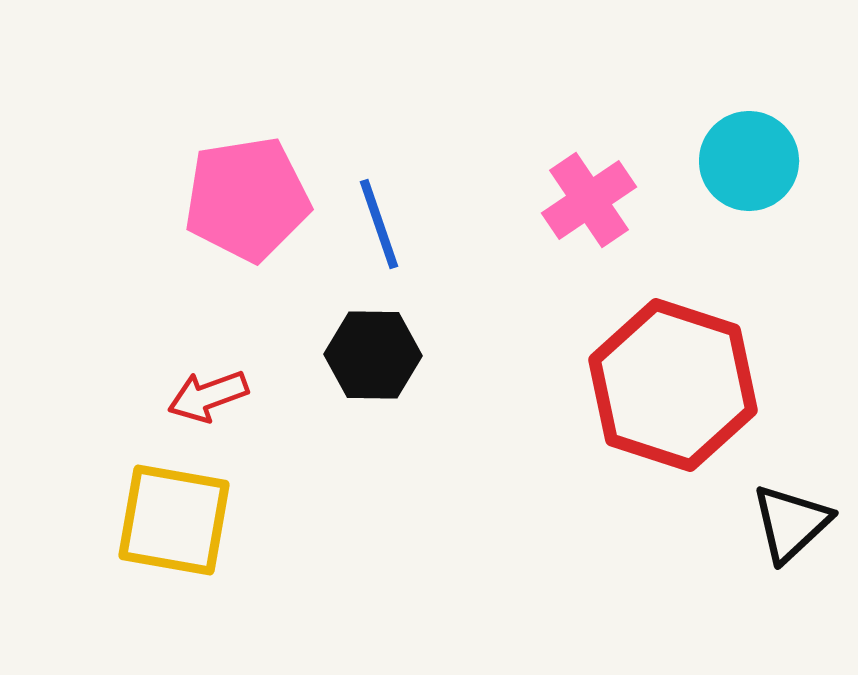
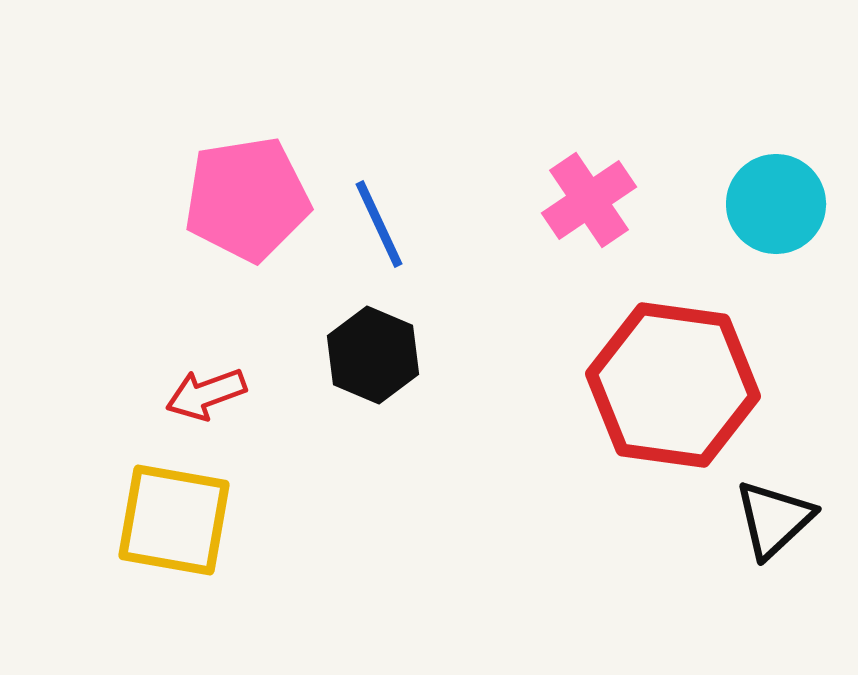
cyan circle: moved 27 px right, 43 px down
blue line: rotated 6 degrees counterclockwise
black hexagon: rotated 22 degrees clockwise
red hexagon: rotated 10 degrees counterclockwise
red arrow: moved 2 px left, 2 px up
black triangle: moved 17 px left, 4 px up
